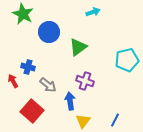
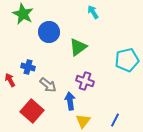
cyan arrow: rotated 104 degrees counterclockwise
red arrow: moved 3 px left, 1 px up
